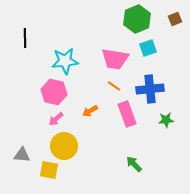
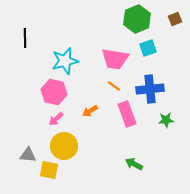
cyan star: rotated 8 degrees counterclockwise
gray triangle: moved 6 px right
green arrow: rotated 18 degrees counterclockwise
